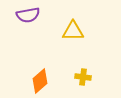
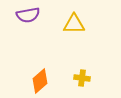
yellow triangle: moved 1 px right, 7 px up
yellow cross: moved 1 px left, 1 px down
